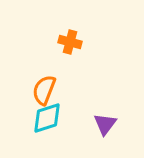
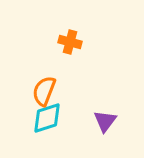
orange semicircle: moved 1 px down
purple triangle: moved 3 px up
